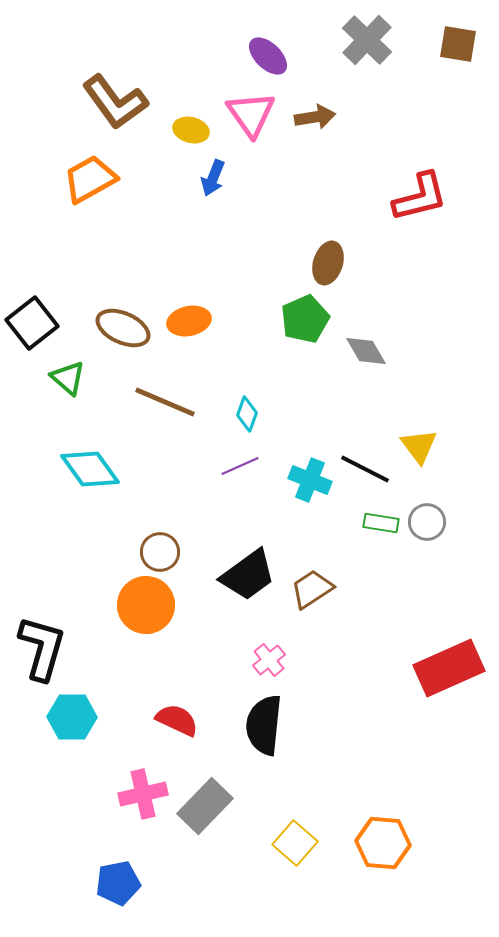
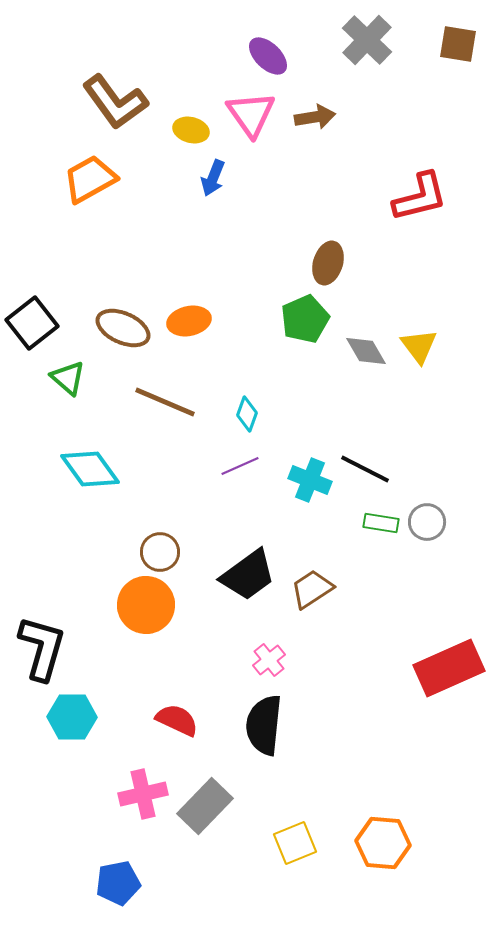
yellow triangle at (419, 446): moved 100 px up
yellow square at (295, 843): rotated 27 degrees clockwise
